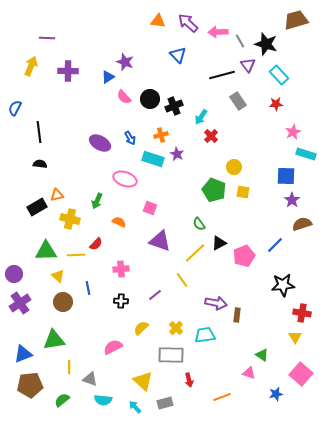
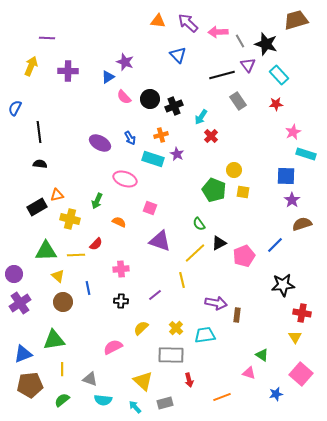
yellow circle at (234, 167): moved 3 px down
yellow line at (182, 280): rotated 21 degrees clockwise
yellow line at (69, 367): moved 7 px left, 2 px down
